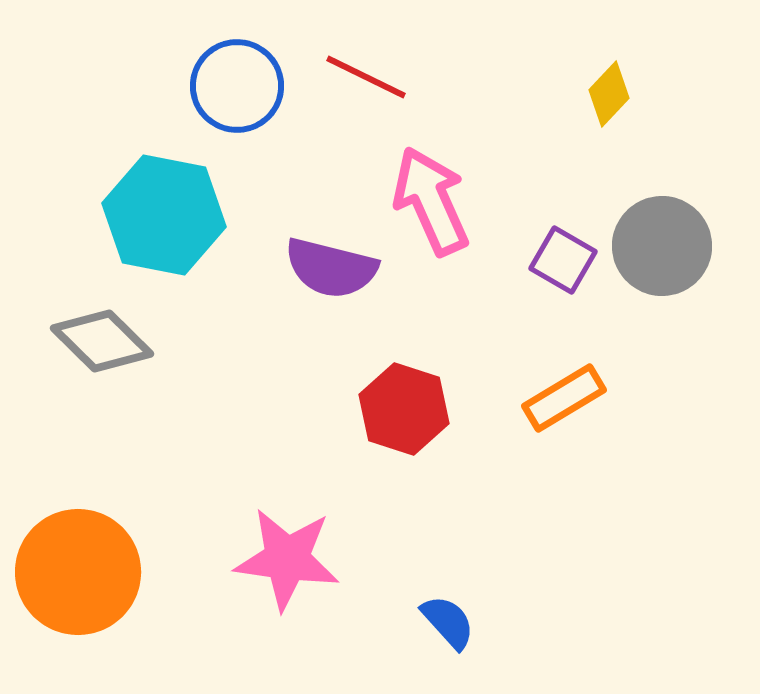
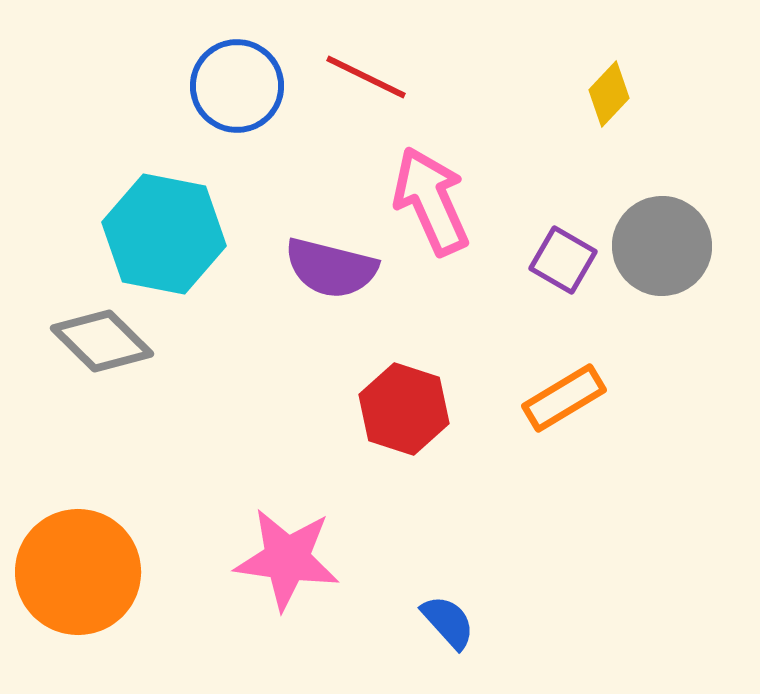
cyan hexagon: moved 19 px down
